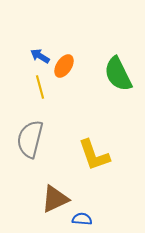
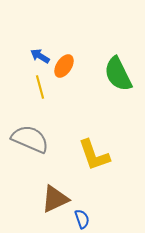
gray semicircle: rotated 99 degrees clockwise
blue semicircle: rotated 66 degrees clockwise
